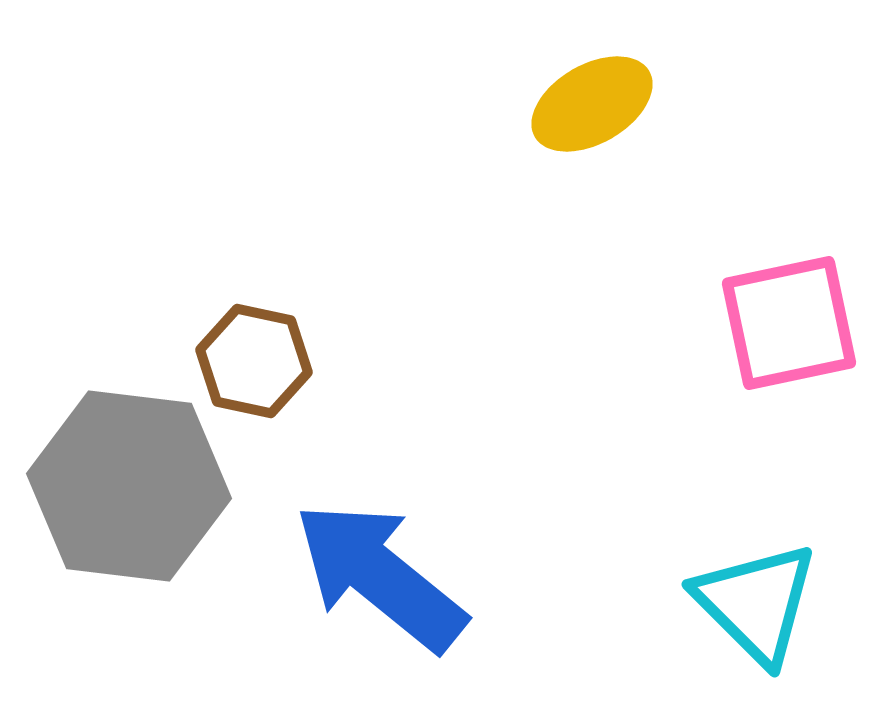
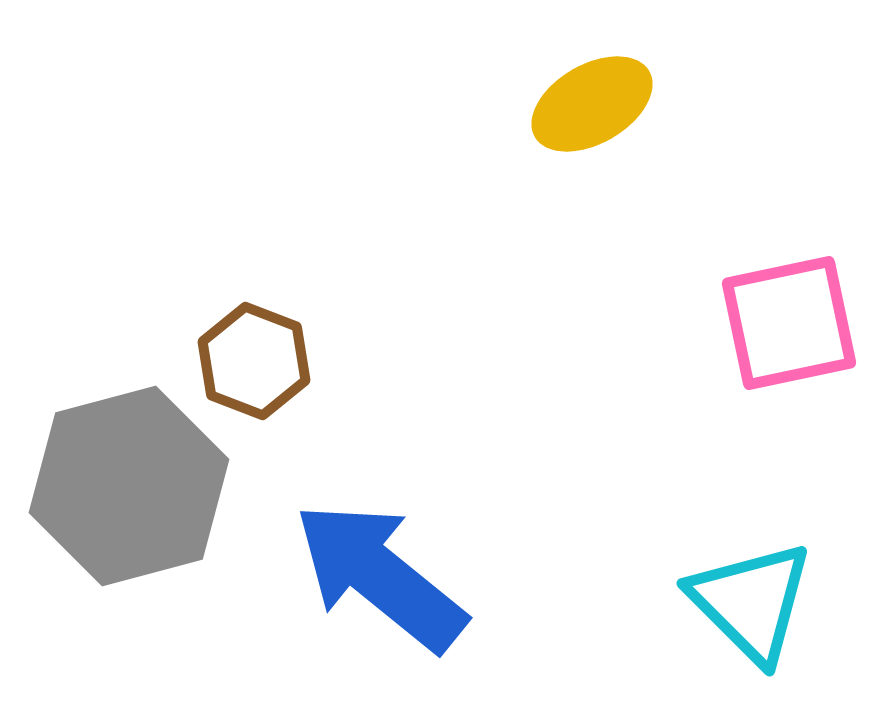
brown hexagon: rotated 9 degrees clockwise
gray hexagon: rotated 22 degrees counterclockwise
cyan triangle: moved 5 px left, 1 px up
